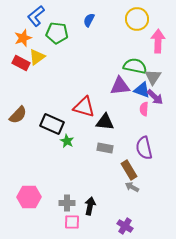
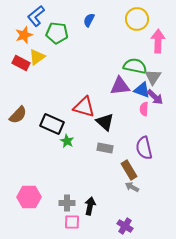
orange star: moved 1 px right, 3 px up
black triangle: rotated 36 degrees clockwise
